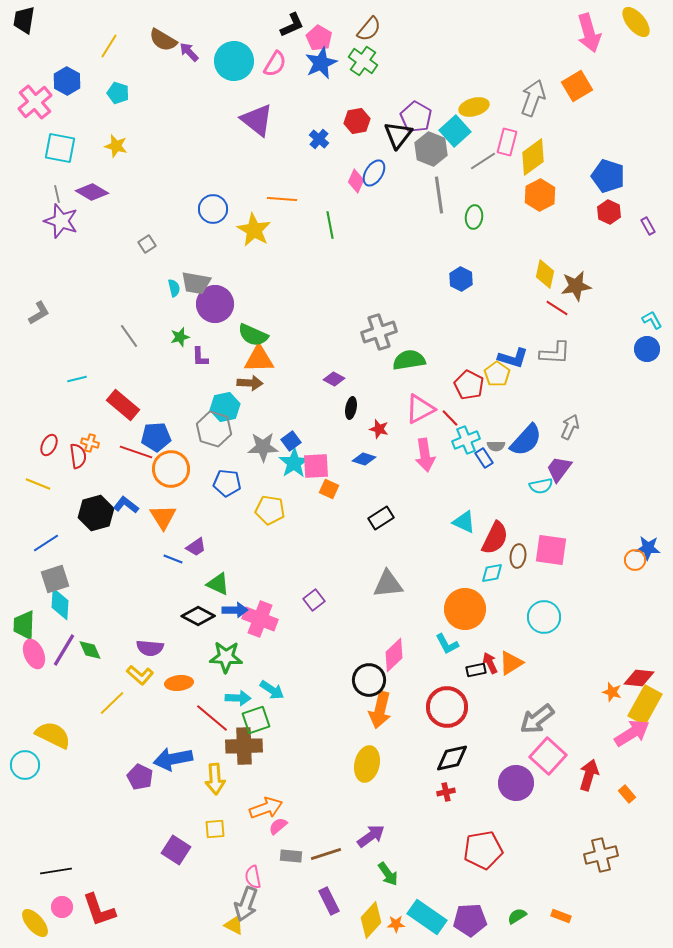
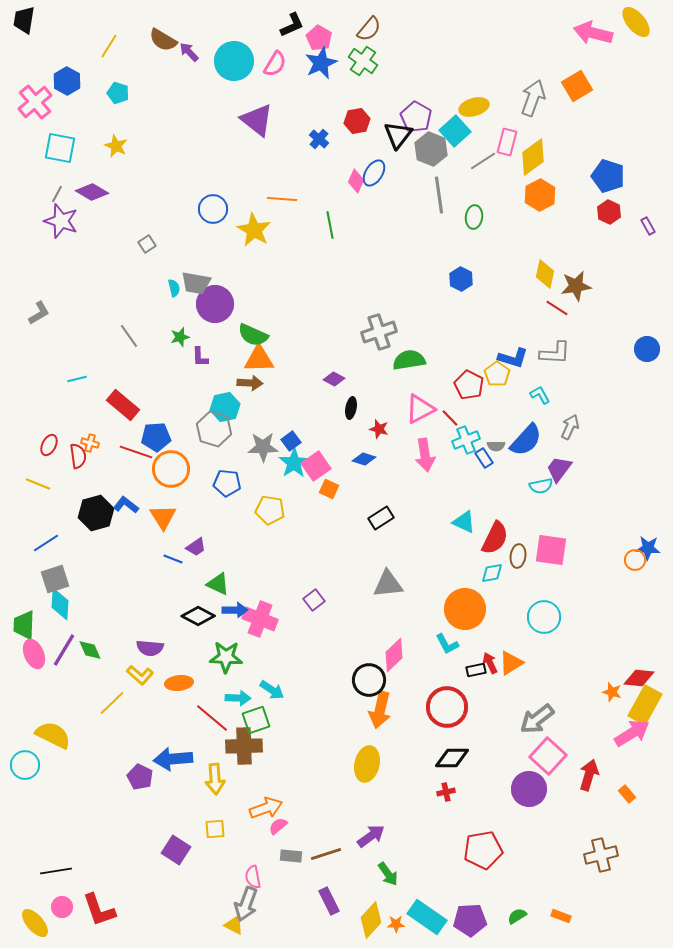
pink arrow at (589, 33): moved 4 px right; rotated 120 degrees clockwise
yellow star at (116, 146): rotated 10 degrees clockwise
gray line at (57, 194): rotated 42 degrees clockwise
cyan L-shape at (652, 320): moved 112 px left, 75 px down
pink square at (316, 466): rotated 32 degrees counterclockwise
black diamond at (452, 758): rotated 12 degrees clockwise
blue arrow at (173, 759): rotated 6 degrees clockwise
purple circle at (516, 783): moved 13 px right, 6 px down
